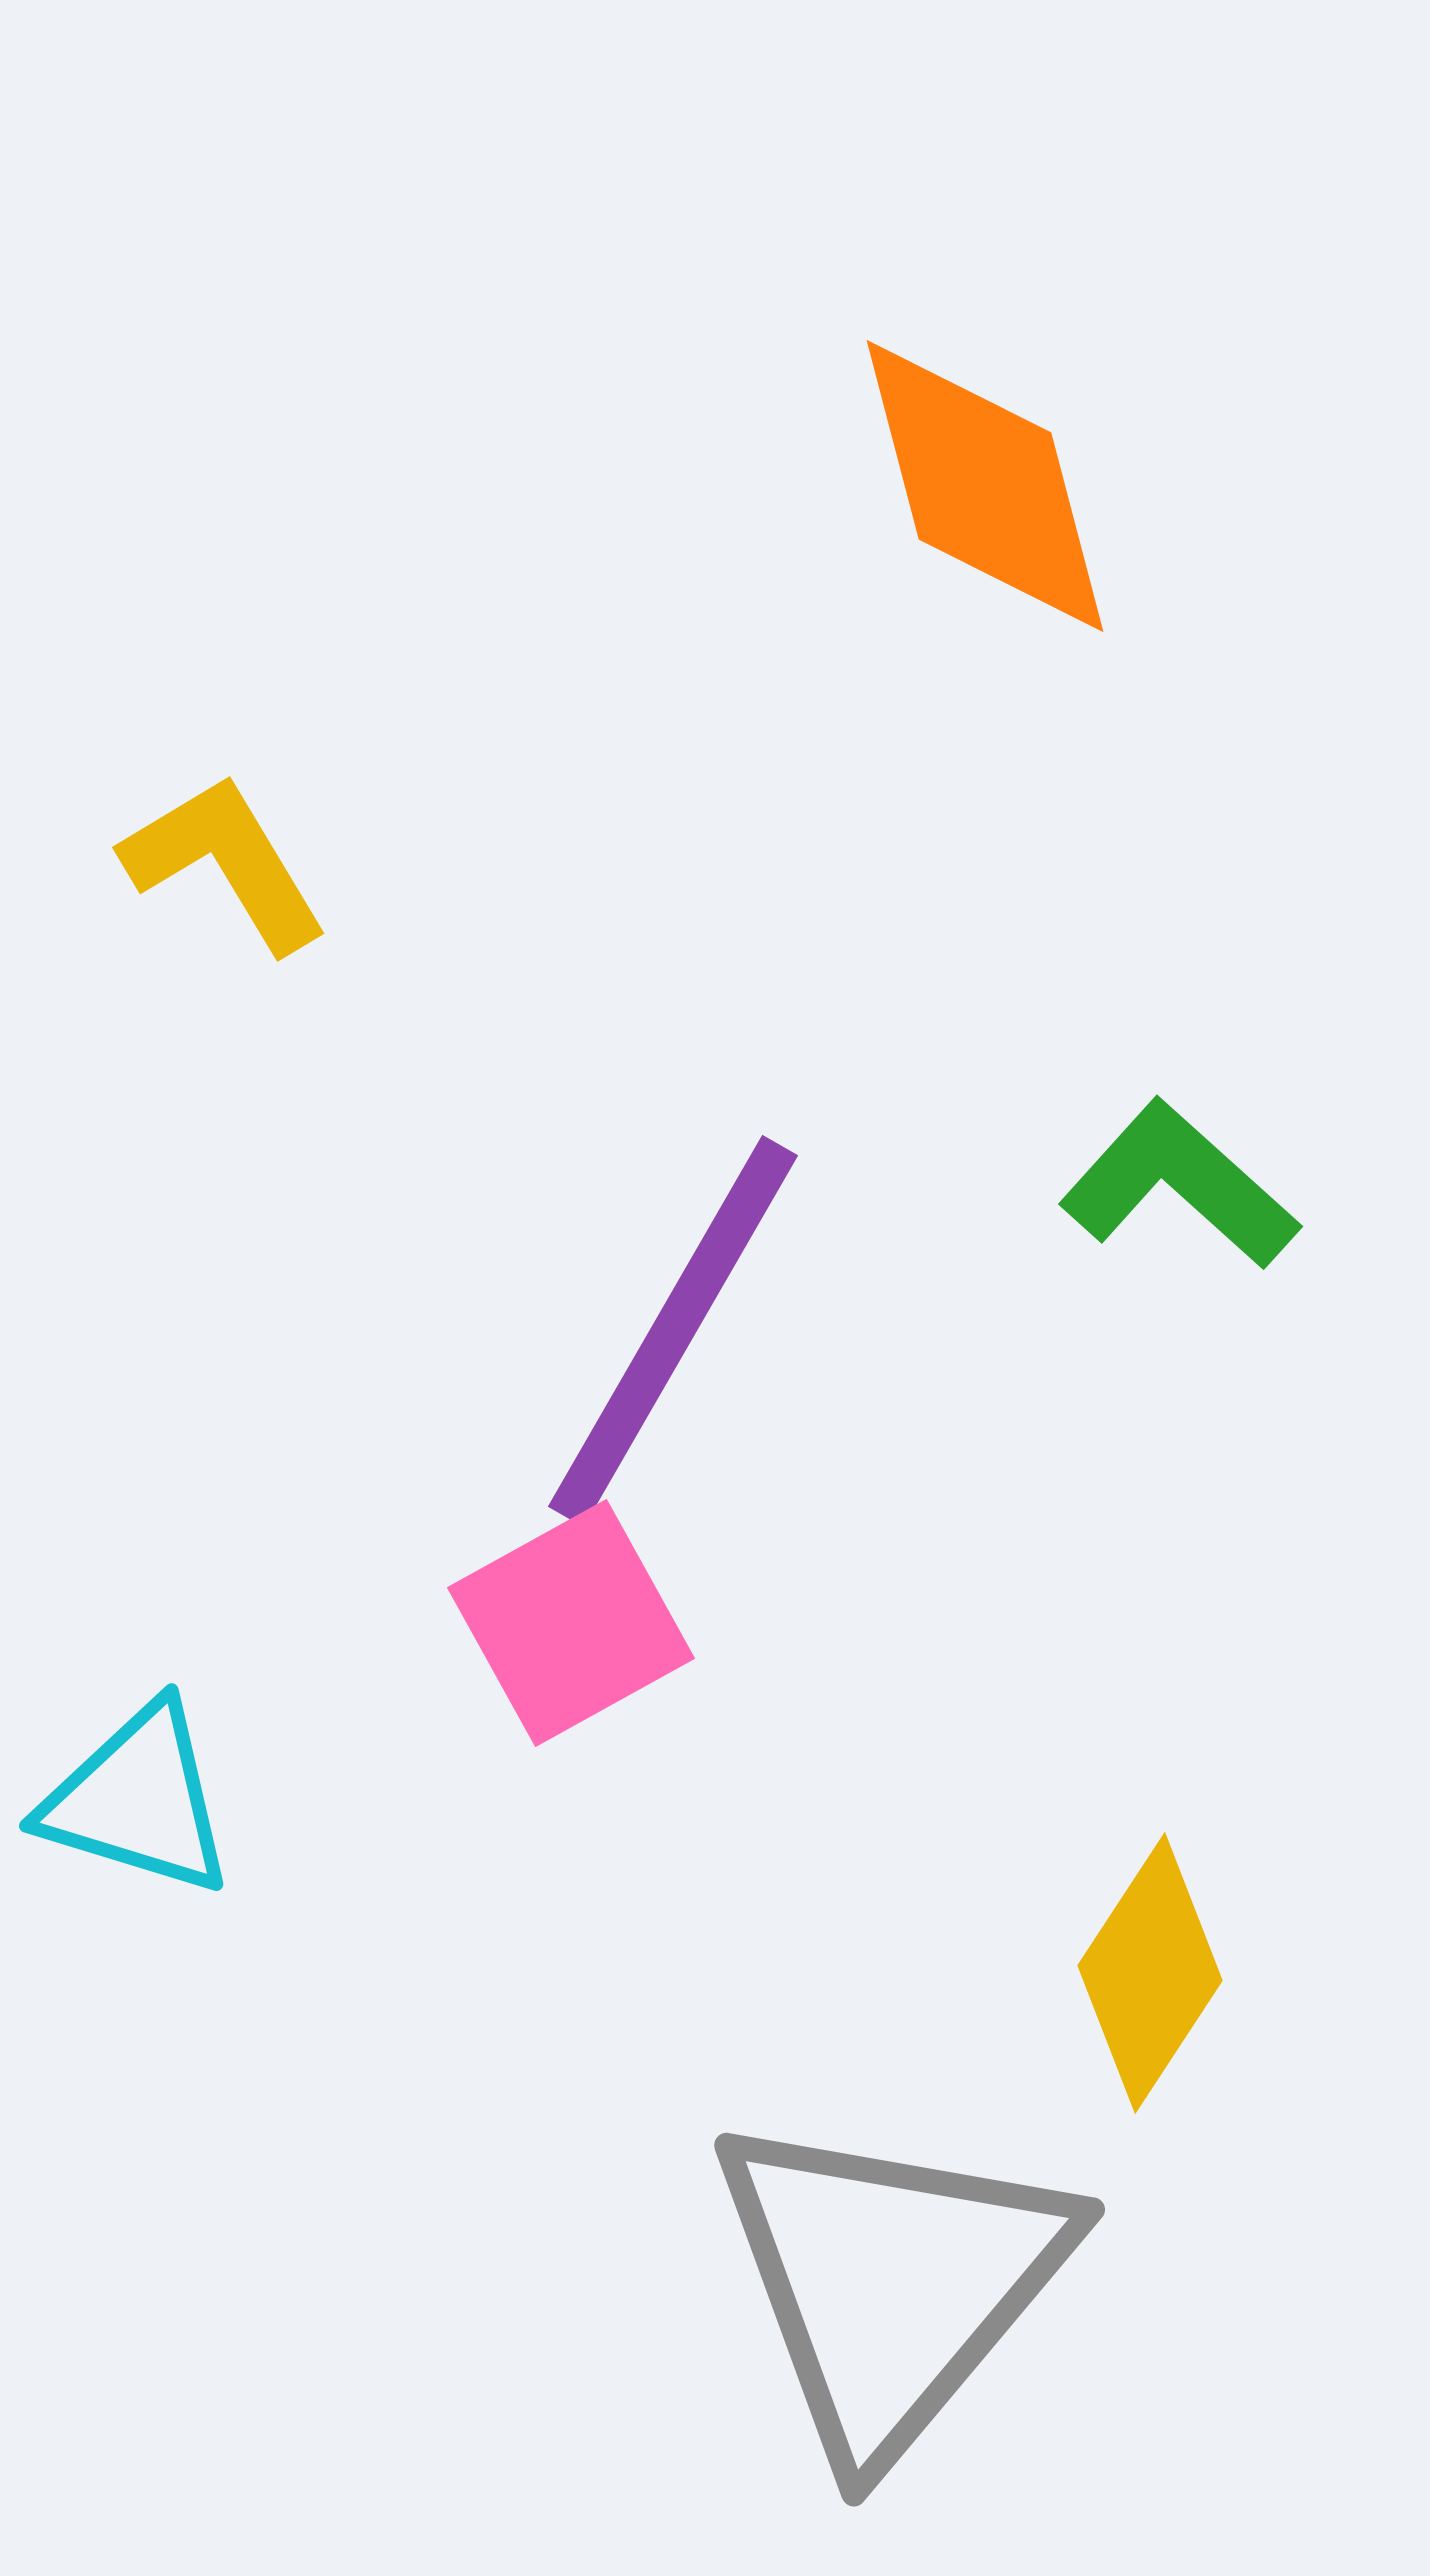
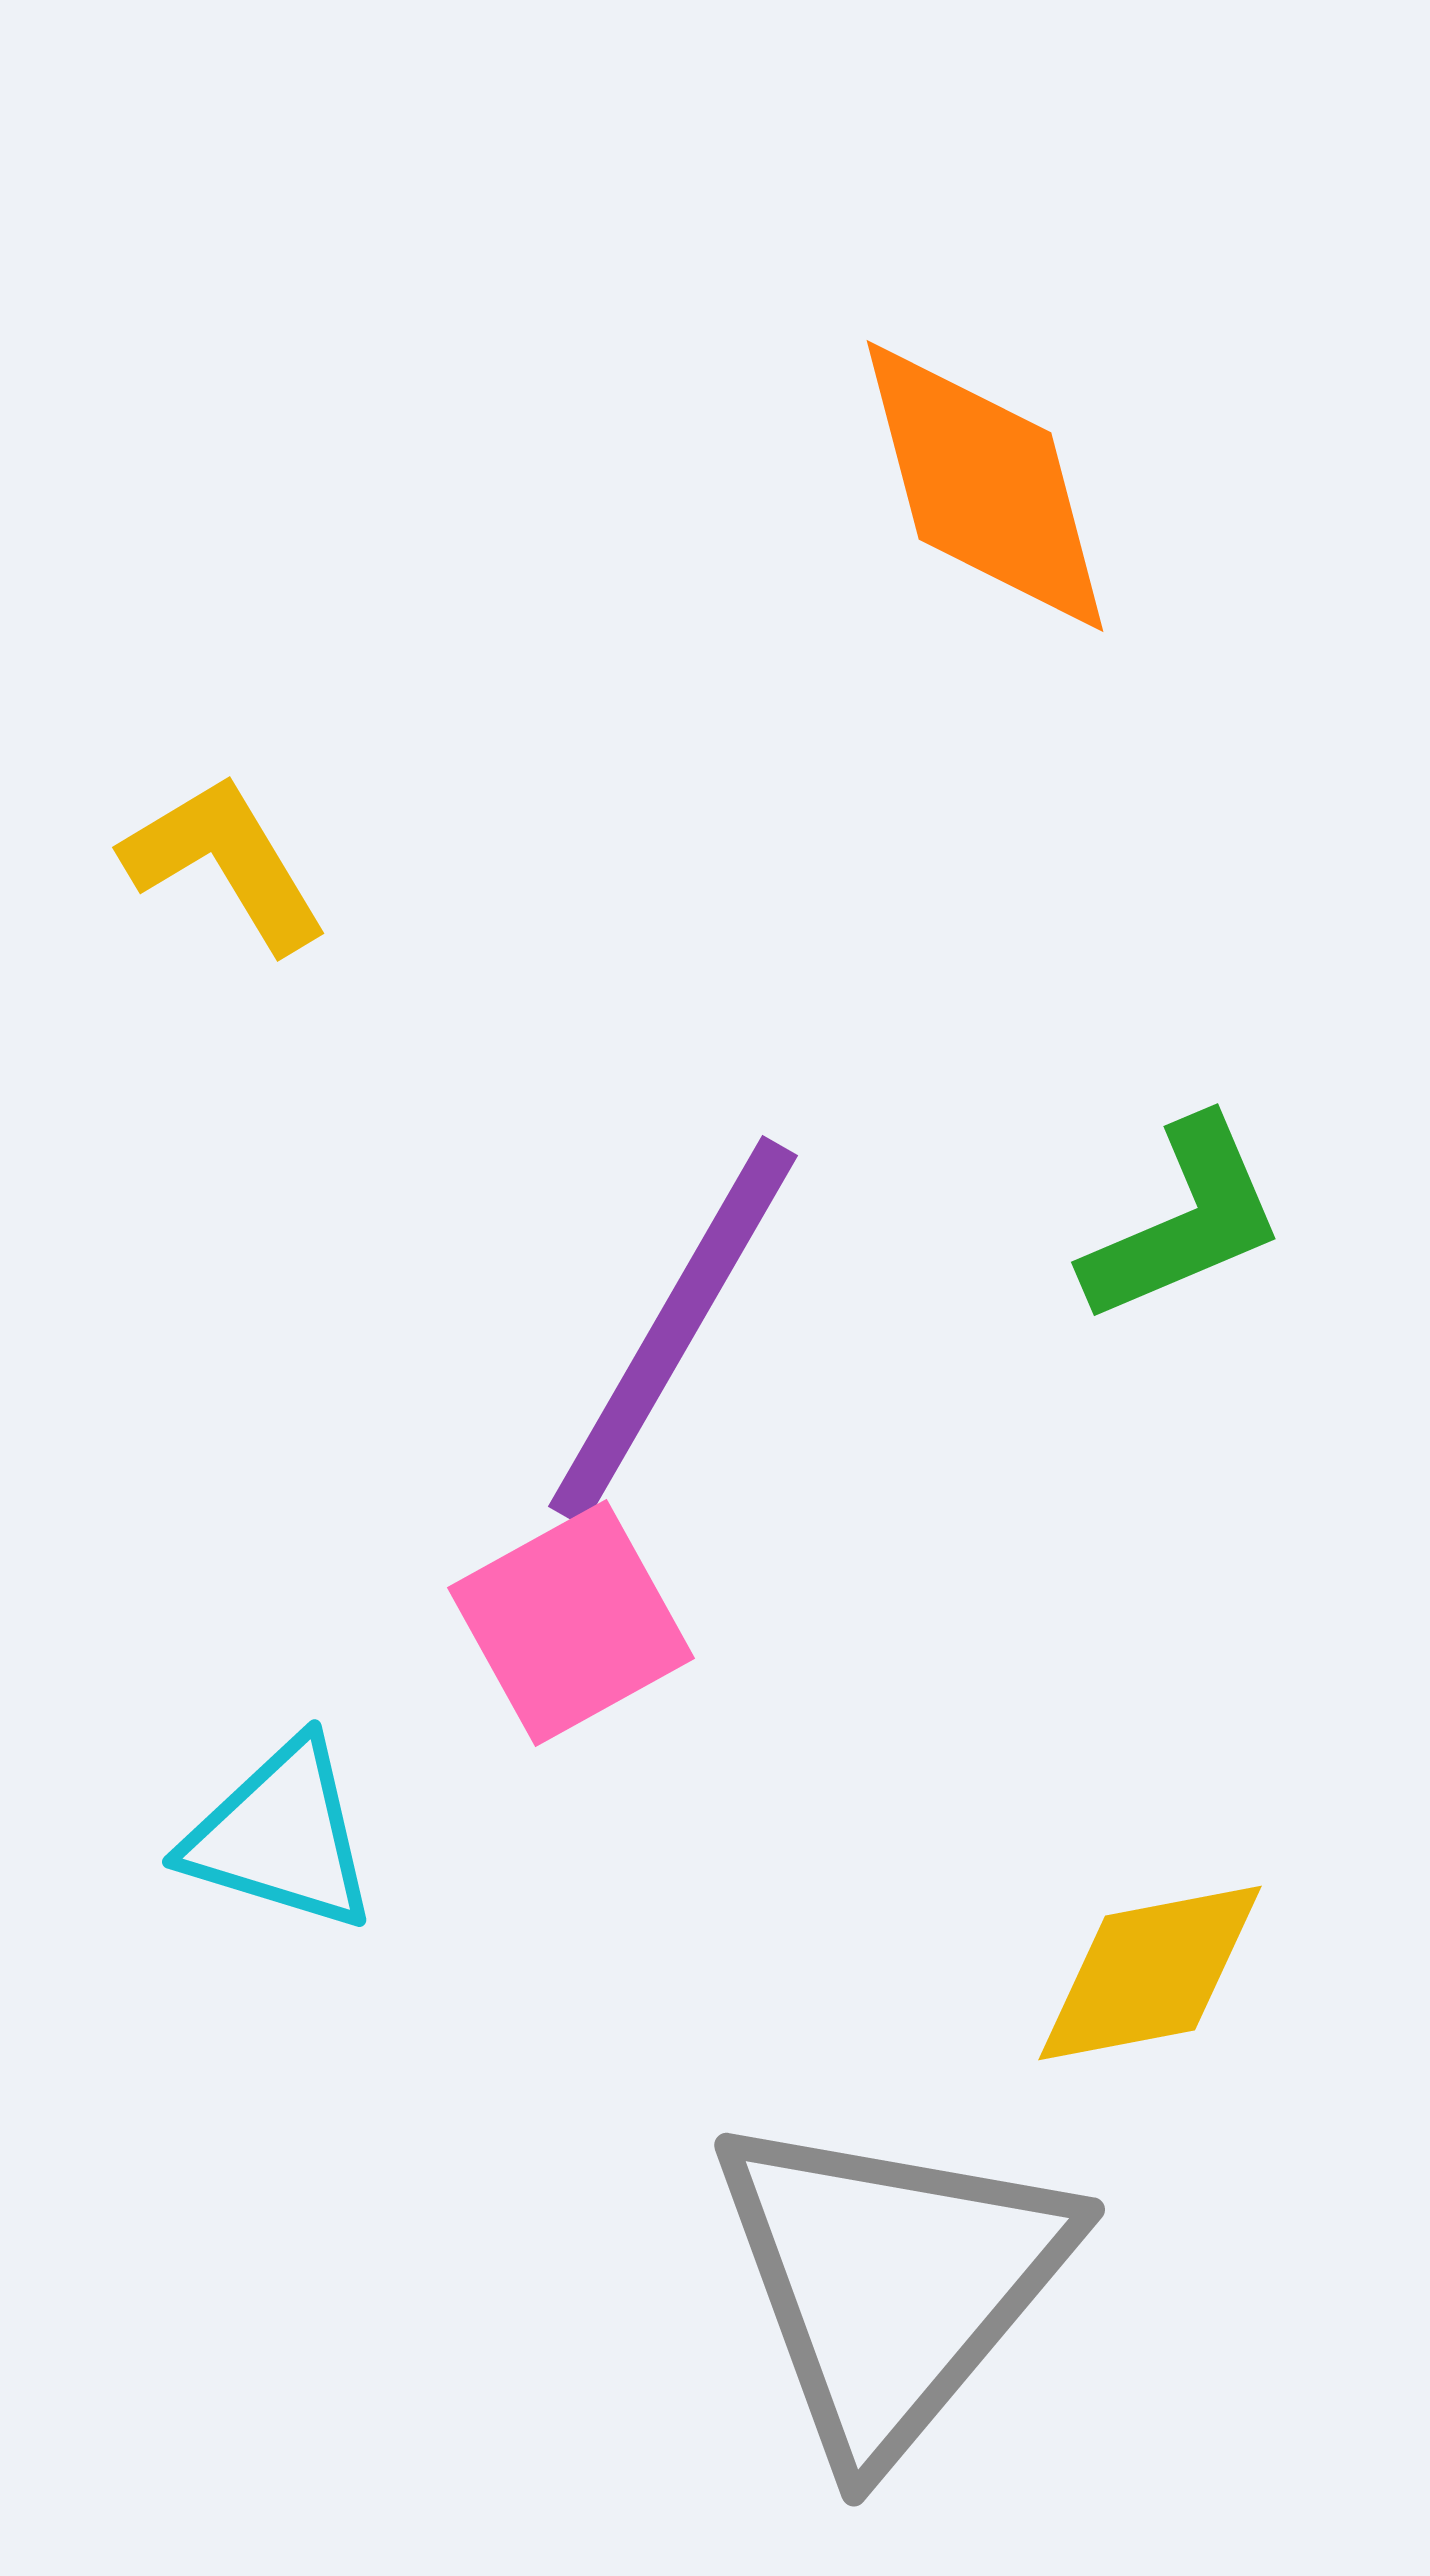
green L-shape: moved 5 px right, 36 px down; rotated 115 degrees clockwise
cyan triangle: moved 143 px right, 36 px down
yellow diamond: rotated 46 degrees clockwise
